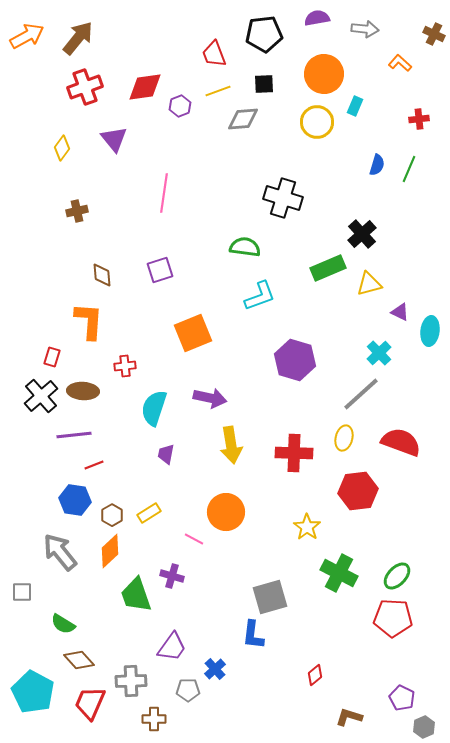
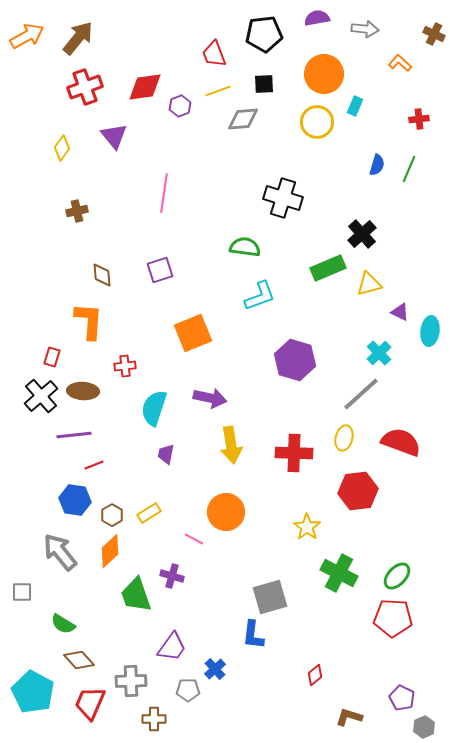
purple triangle at (114, 139): moved 3 px up
